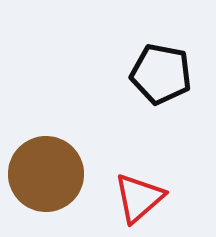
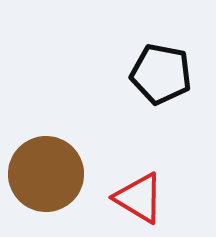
red triangle: rotated 48 degrees counterclockwise
